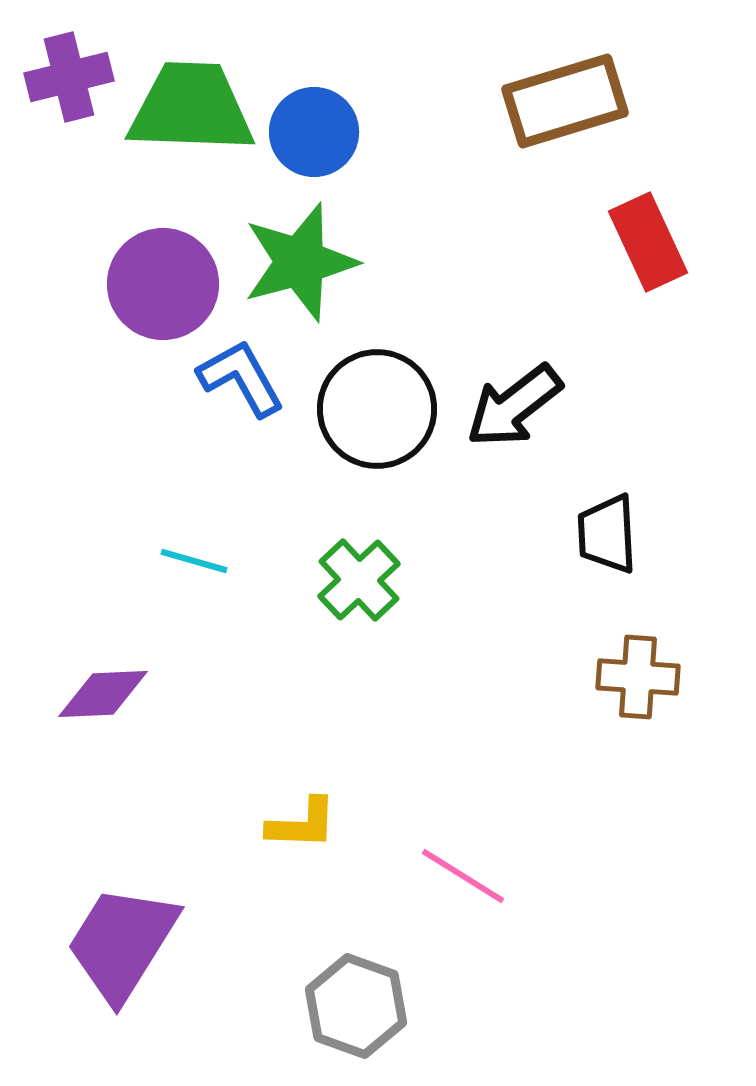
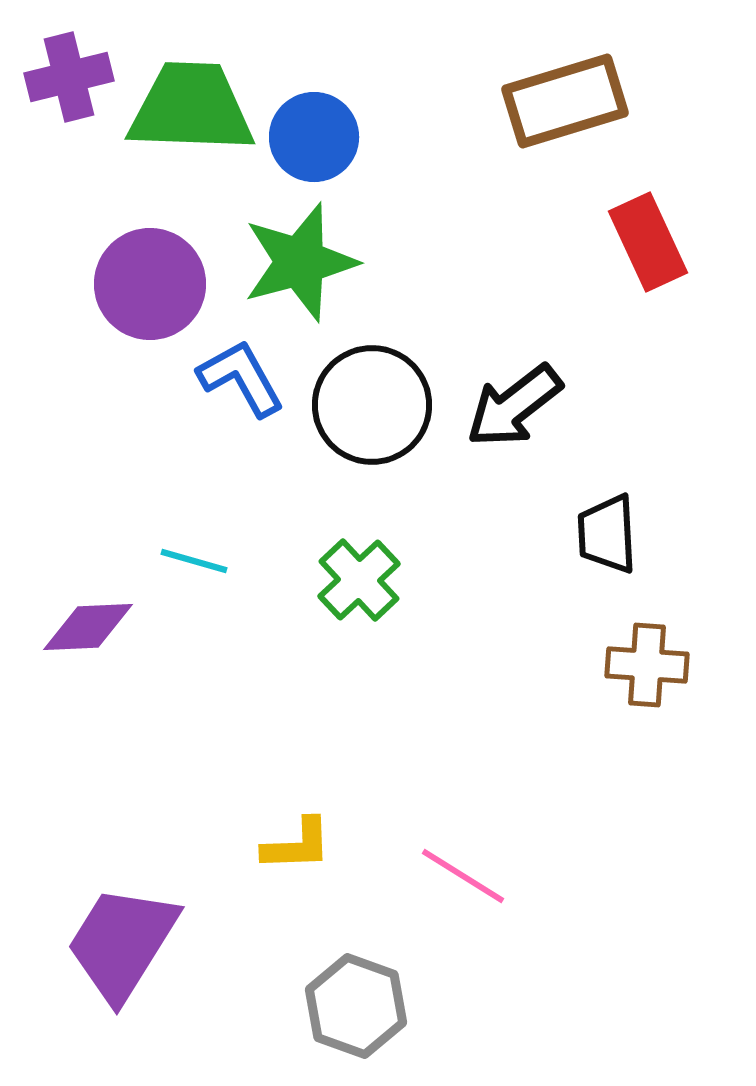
blue circle: moved 5 px down
purple circle: moved 13 px left
black circle: moved 5 px left, 4 px up
brown cross: moved 9 px right, 12 px up
purple diamond: moved 15 px left, 67 px up
yellow L-shape: moved 5 px left, 21 px down; rotated 4 degrees counterclockwise
